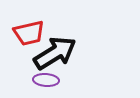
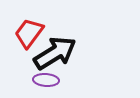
red trapezoid: rotated 140 degrees clockwise
